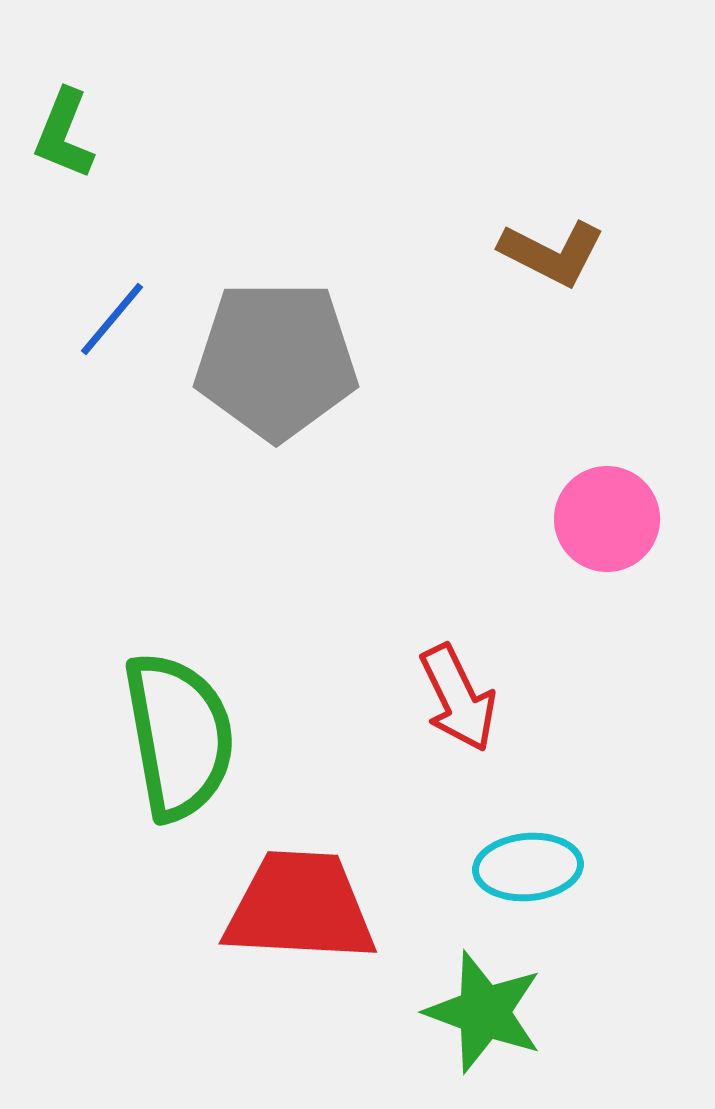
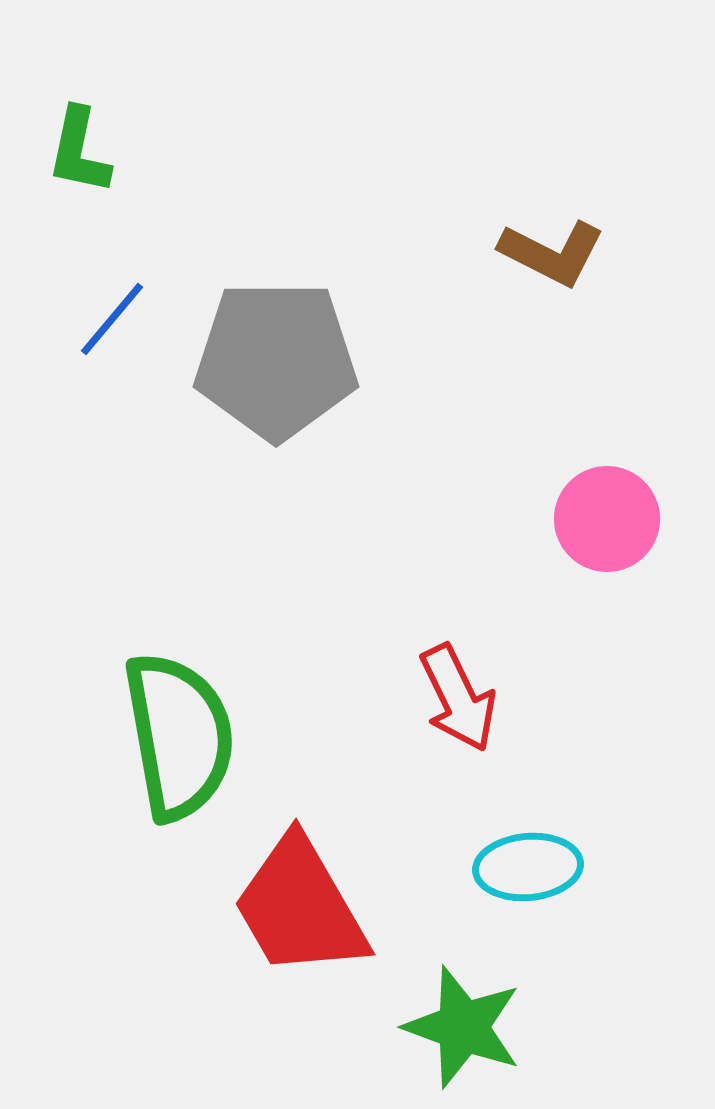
green L-shape: moved 15 px right, 17 px down; rotated 10 degrees counterclockwise
red trapezoid: rotated 123 degrees counterclockwise
green star: moved 21 px left, 15 px down
